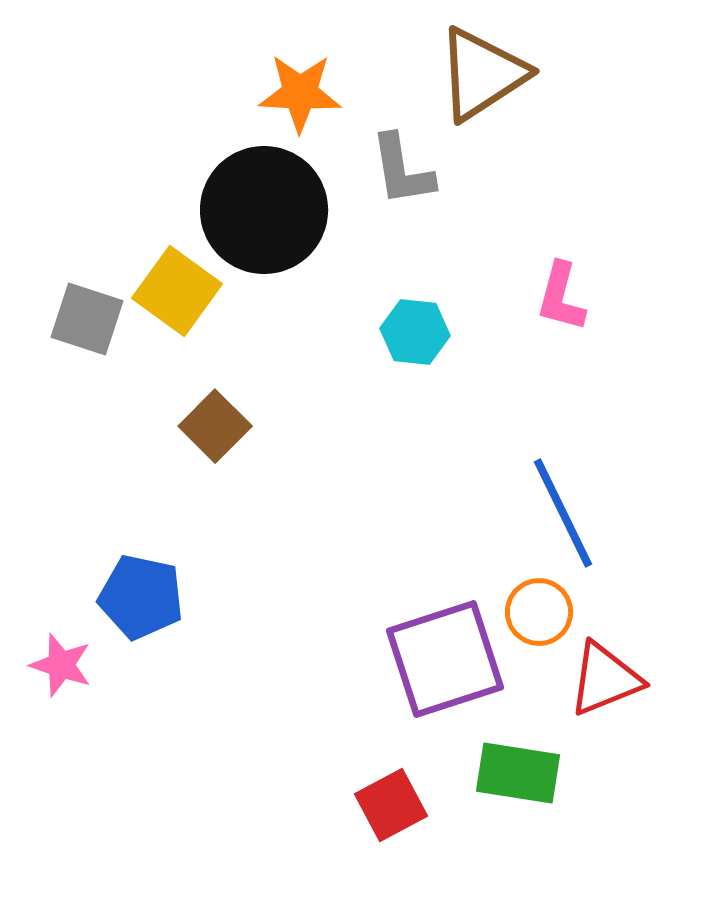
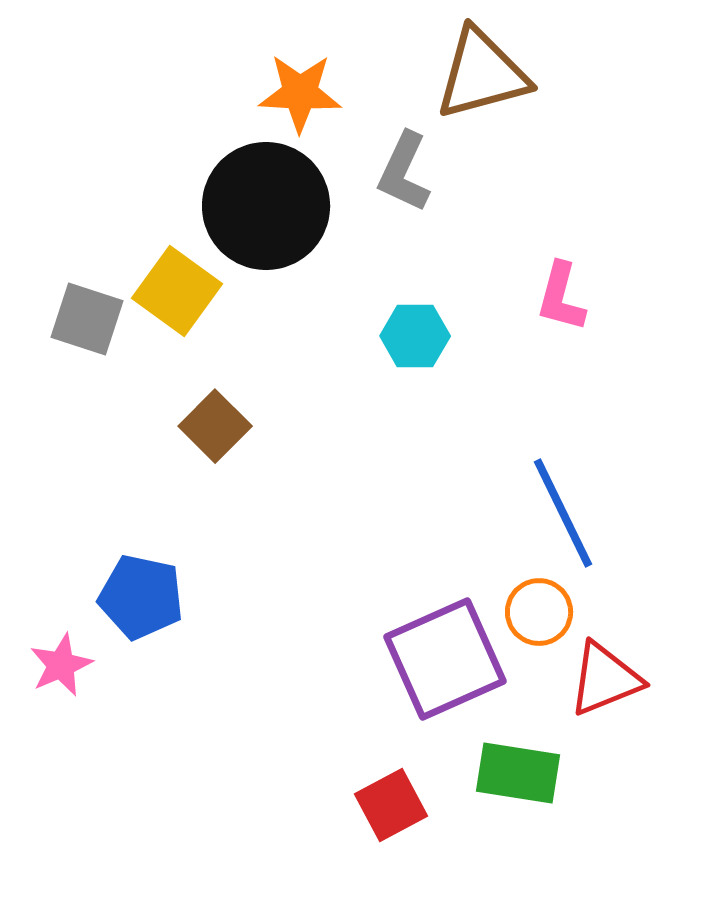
brown triangle: rotated 18 degrees clockwise
gray L-shape: moved 2 px right, 2 px down; rotated 34 degrees clockwise
black circle: moved 2 px right, 4 px up
cyan hexagon: moved 4 px down; rotated 6 degrees counterclockwise
purple square: rotated 6 degrees counterclockwise
pink star: rotated 30 degrees clockwise
